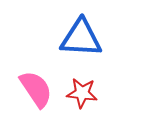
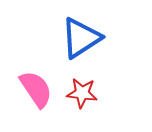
blue triangle: rotated 36 degrees counterclockwise
